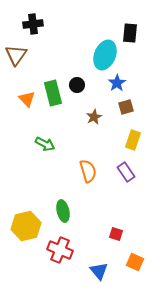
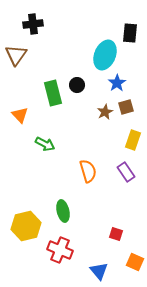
orange triangle: moved 7 px left, 16 px down
brown star: moved 11 px right, 5 px up
